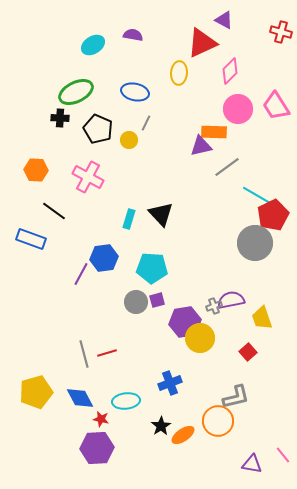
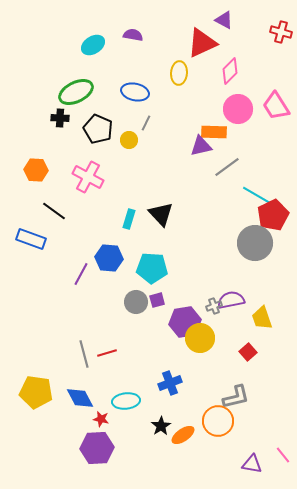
blue hexagon at (104, 258): moved 5 px right; rotated 12 degrees clockwise
yellow pentagon at (36, 392): rotated 24 degrees clockwise
